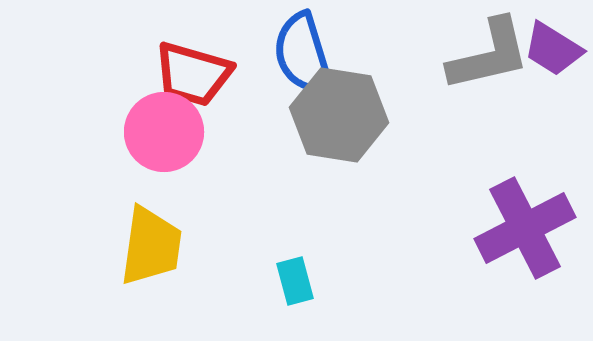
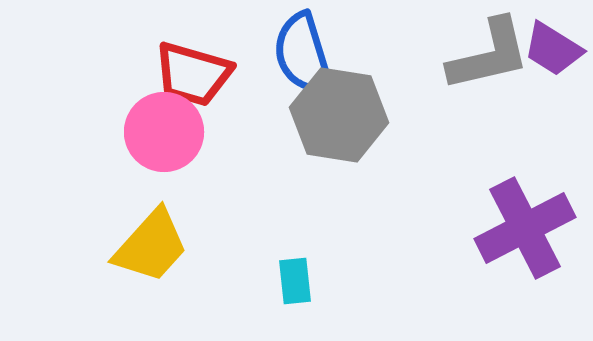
yellow trapezoid: rotated 34 degrees clockwise
cyan rectangle: rotated 9 degrees clockwise
